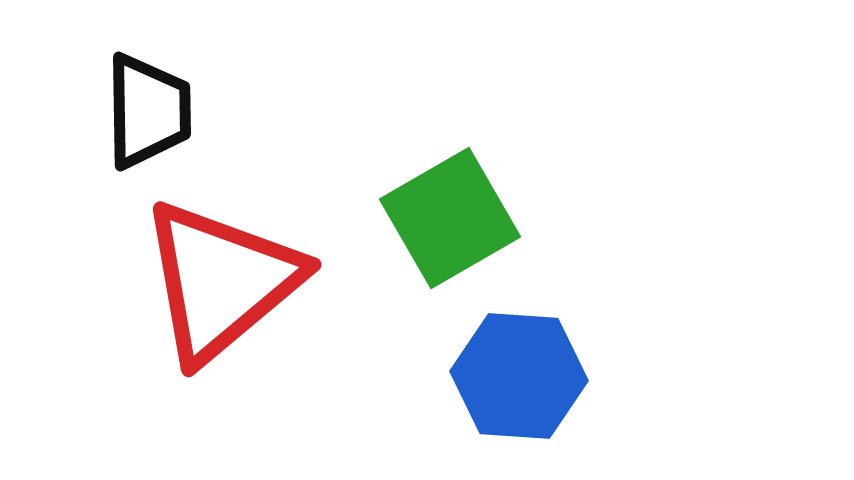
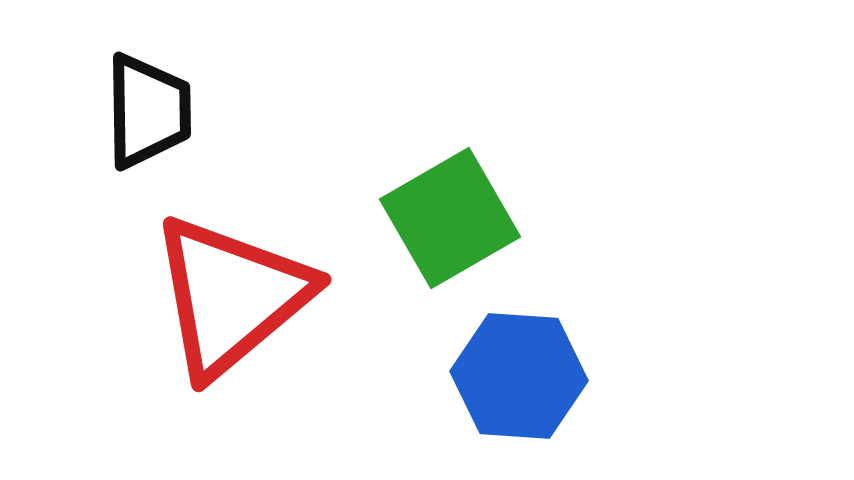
red triangle: moved 10 px right, 15 px down
